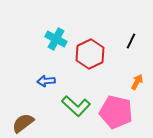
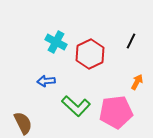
cyan cross: moved 3 px down
pink pentagon: rotated 20 degrees counterclockwise
brown semicircle: rotated 100 degrees clockwise
